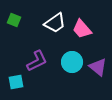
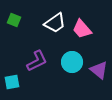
purple triangle: moved 1 px right, 3 px down
cyan square: moved 4 px left
